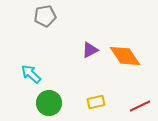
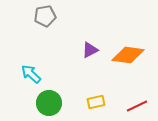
orange diamond: moved 3 px right, 1 px up; rotated 48 degrees counterclockwise
red line: moved 3 px left
